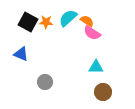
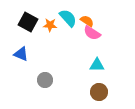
cyan semicircle: rotated 90 degrees clockwise
orange star: moved 4 px right, 3 px down
cyan triangle: moved 1 px right, 2 px up
gray circle: moved 2 px up
brown circle: moved 4 px left
